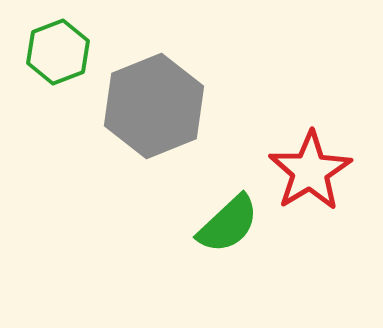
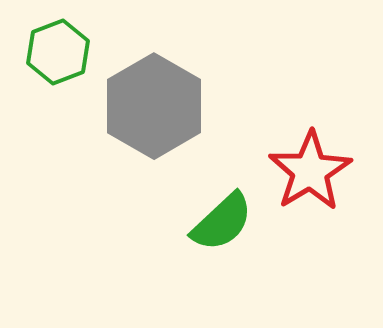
gray hexagon: rotated 8 degrees counterclockwise
green semicircle: moved 6 px left, 2 px up
